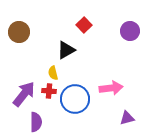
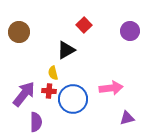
blue circle: moved 2 px left
